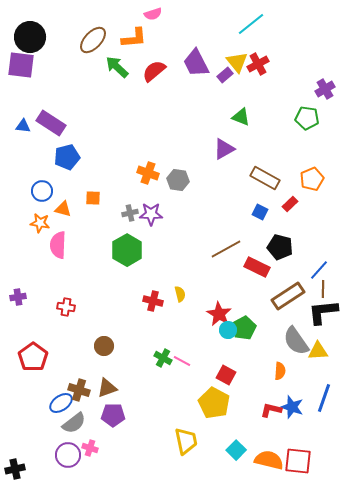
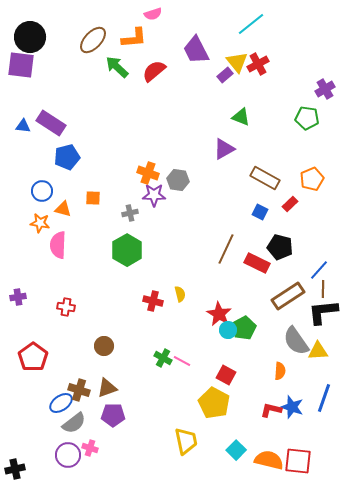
purple trapezoid at (196, 63): moved 13 px up
purple star at (151, 214): moved 3 px right, 19 px up
brown line at (226, 249): rotated 36 degrees counterclockwise
red rectangle at (257, 267): moved 4 px up
